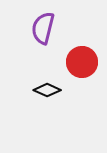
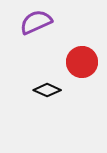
purple semicircle: moved 7 px left, 6 px up; rotated 52 degrees clockwise
